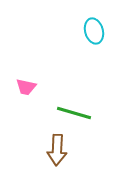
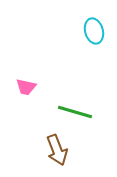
green line: moved 1 px right, 1 px up
brown arrow: rotated 24 degrees counterclockwise
